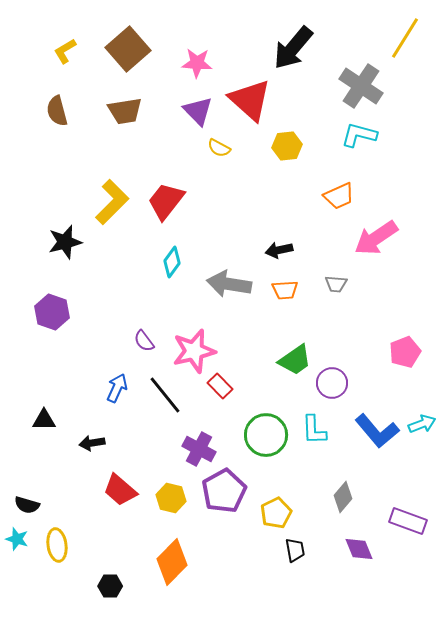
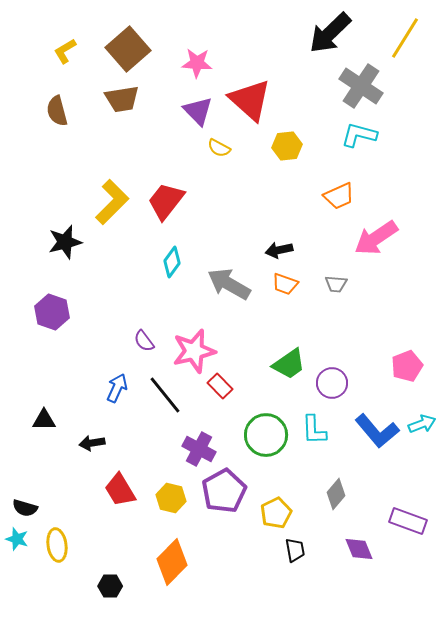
black arrow at (293, 48): moved 37 px right, 15 px up; rotated 6 degrees clockwise
brown trapezoid at (125, 111): moved 3 px left, 12 px up
gray arrow at (229, 284): rotated 21 degrees clockwise
orange trapezoid at (285, 290): moved 6 px up; rotated 24 degrees clockwise
pink pentagon at (405, 352): moved 2 px right, 14 px down
green trapezoid at (295, 360): moved 6 px left, 4 px down
red trapezoid at (120, 490): rotated 18 degrees clockwise
gray diamond at (343, 497): moved 7 px left, 3 px up
black semicircle at (27, 505): moved 2 px left, 3 px down
